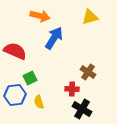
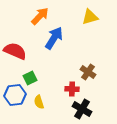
orange arrow: rotated 60 degrees counterclockwise
